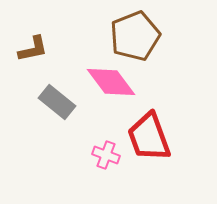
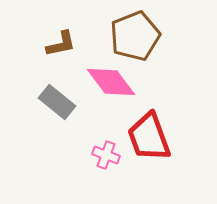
brown L-shape: moved 28 px right, 5 px up
